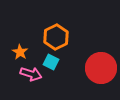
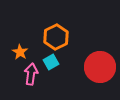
cyan square: rotated 35 degrees clockwise
red circle: moved 1 px left, 1 px up
pink arrow: rotated 100 degrees counterclockwise
